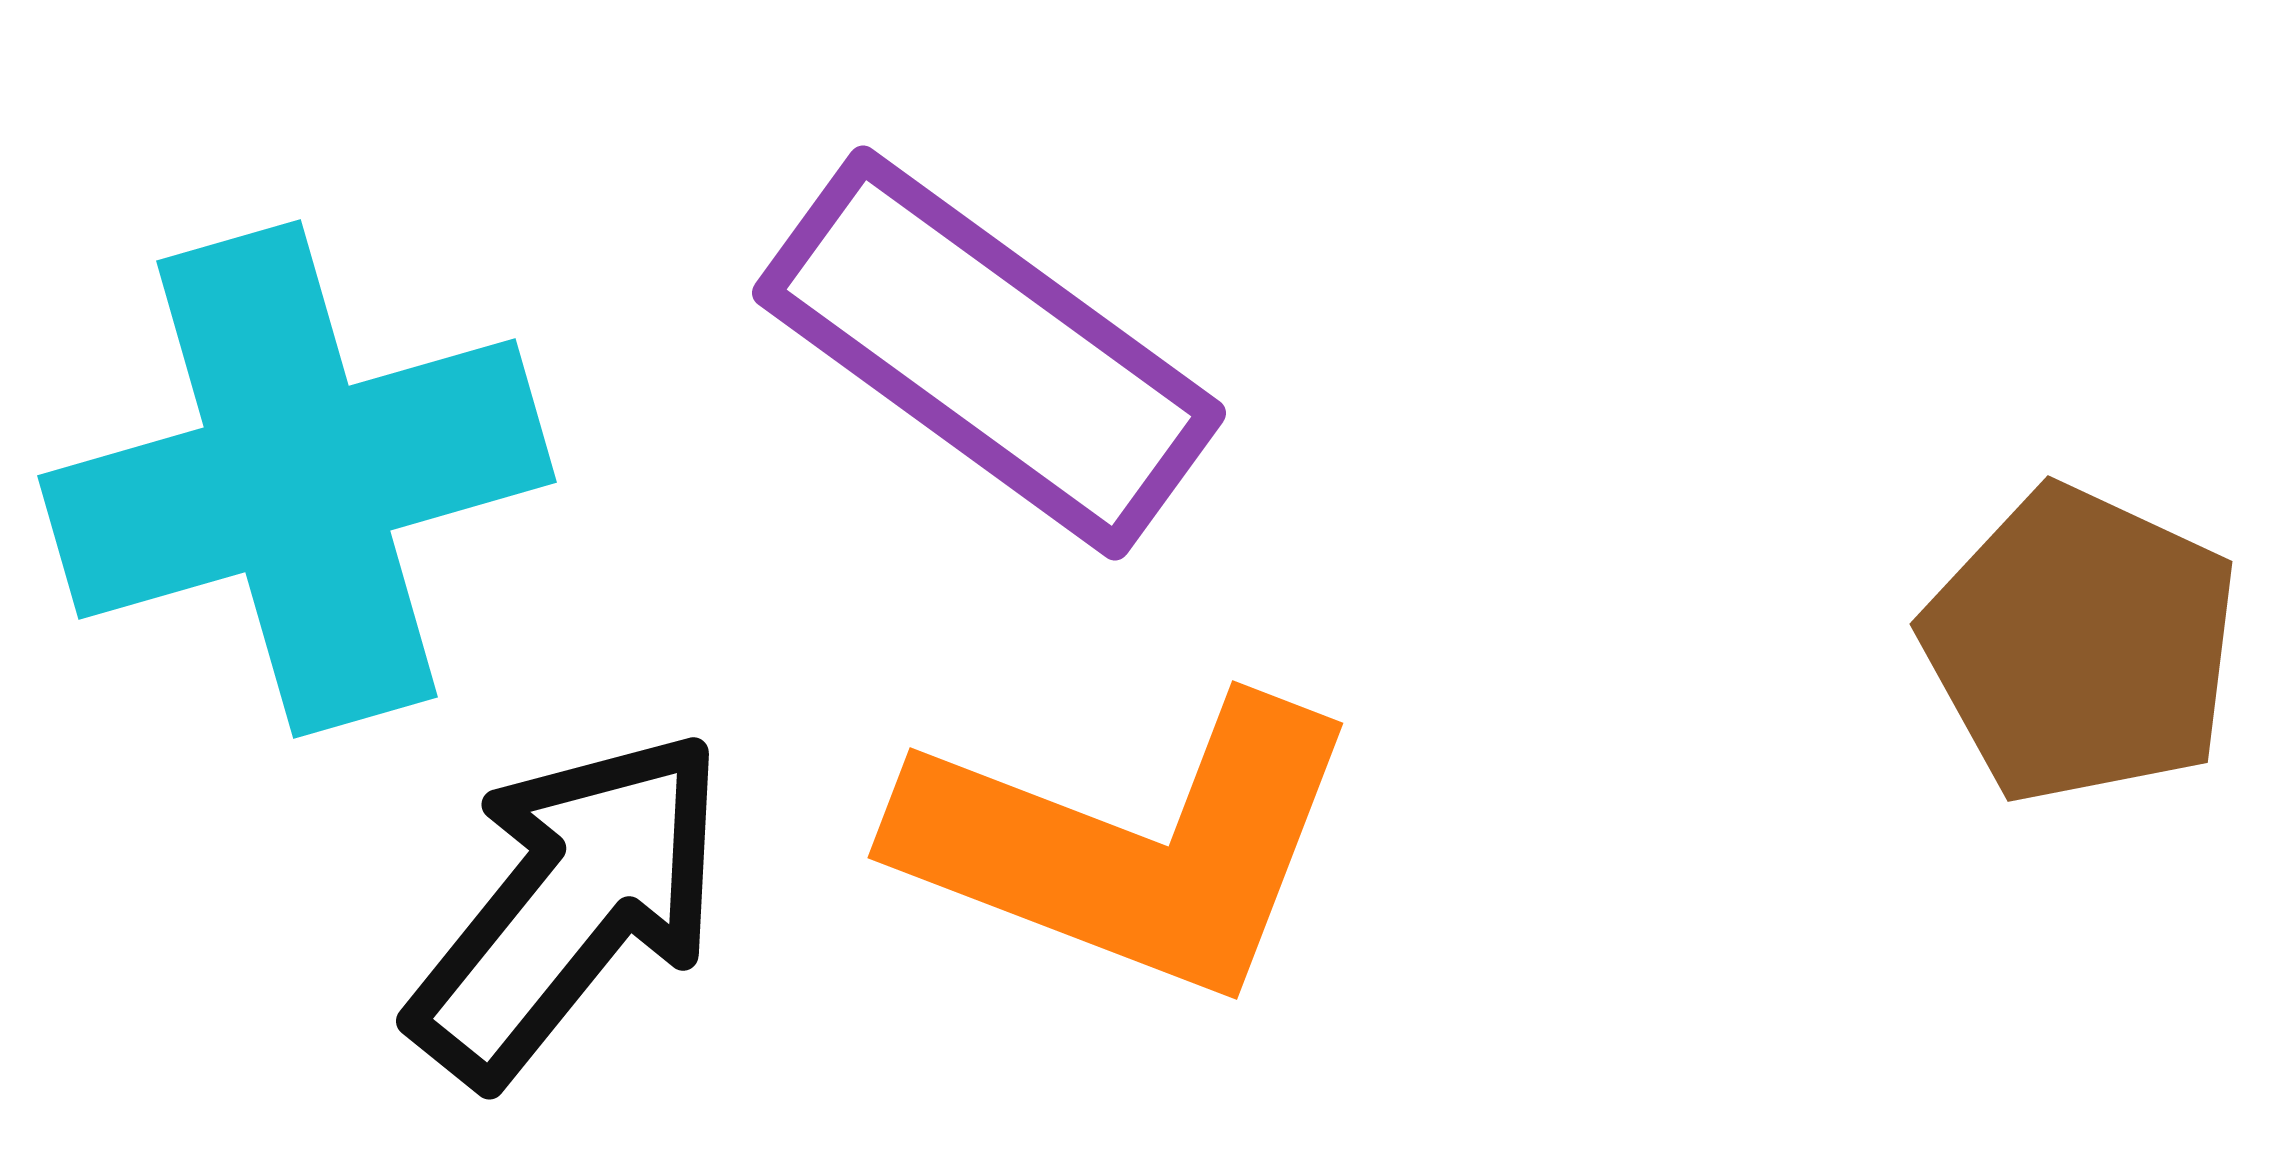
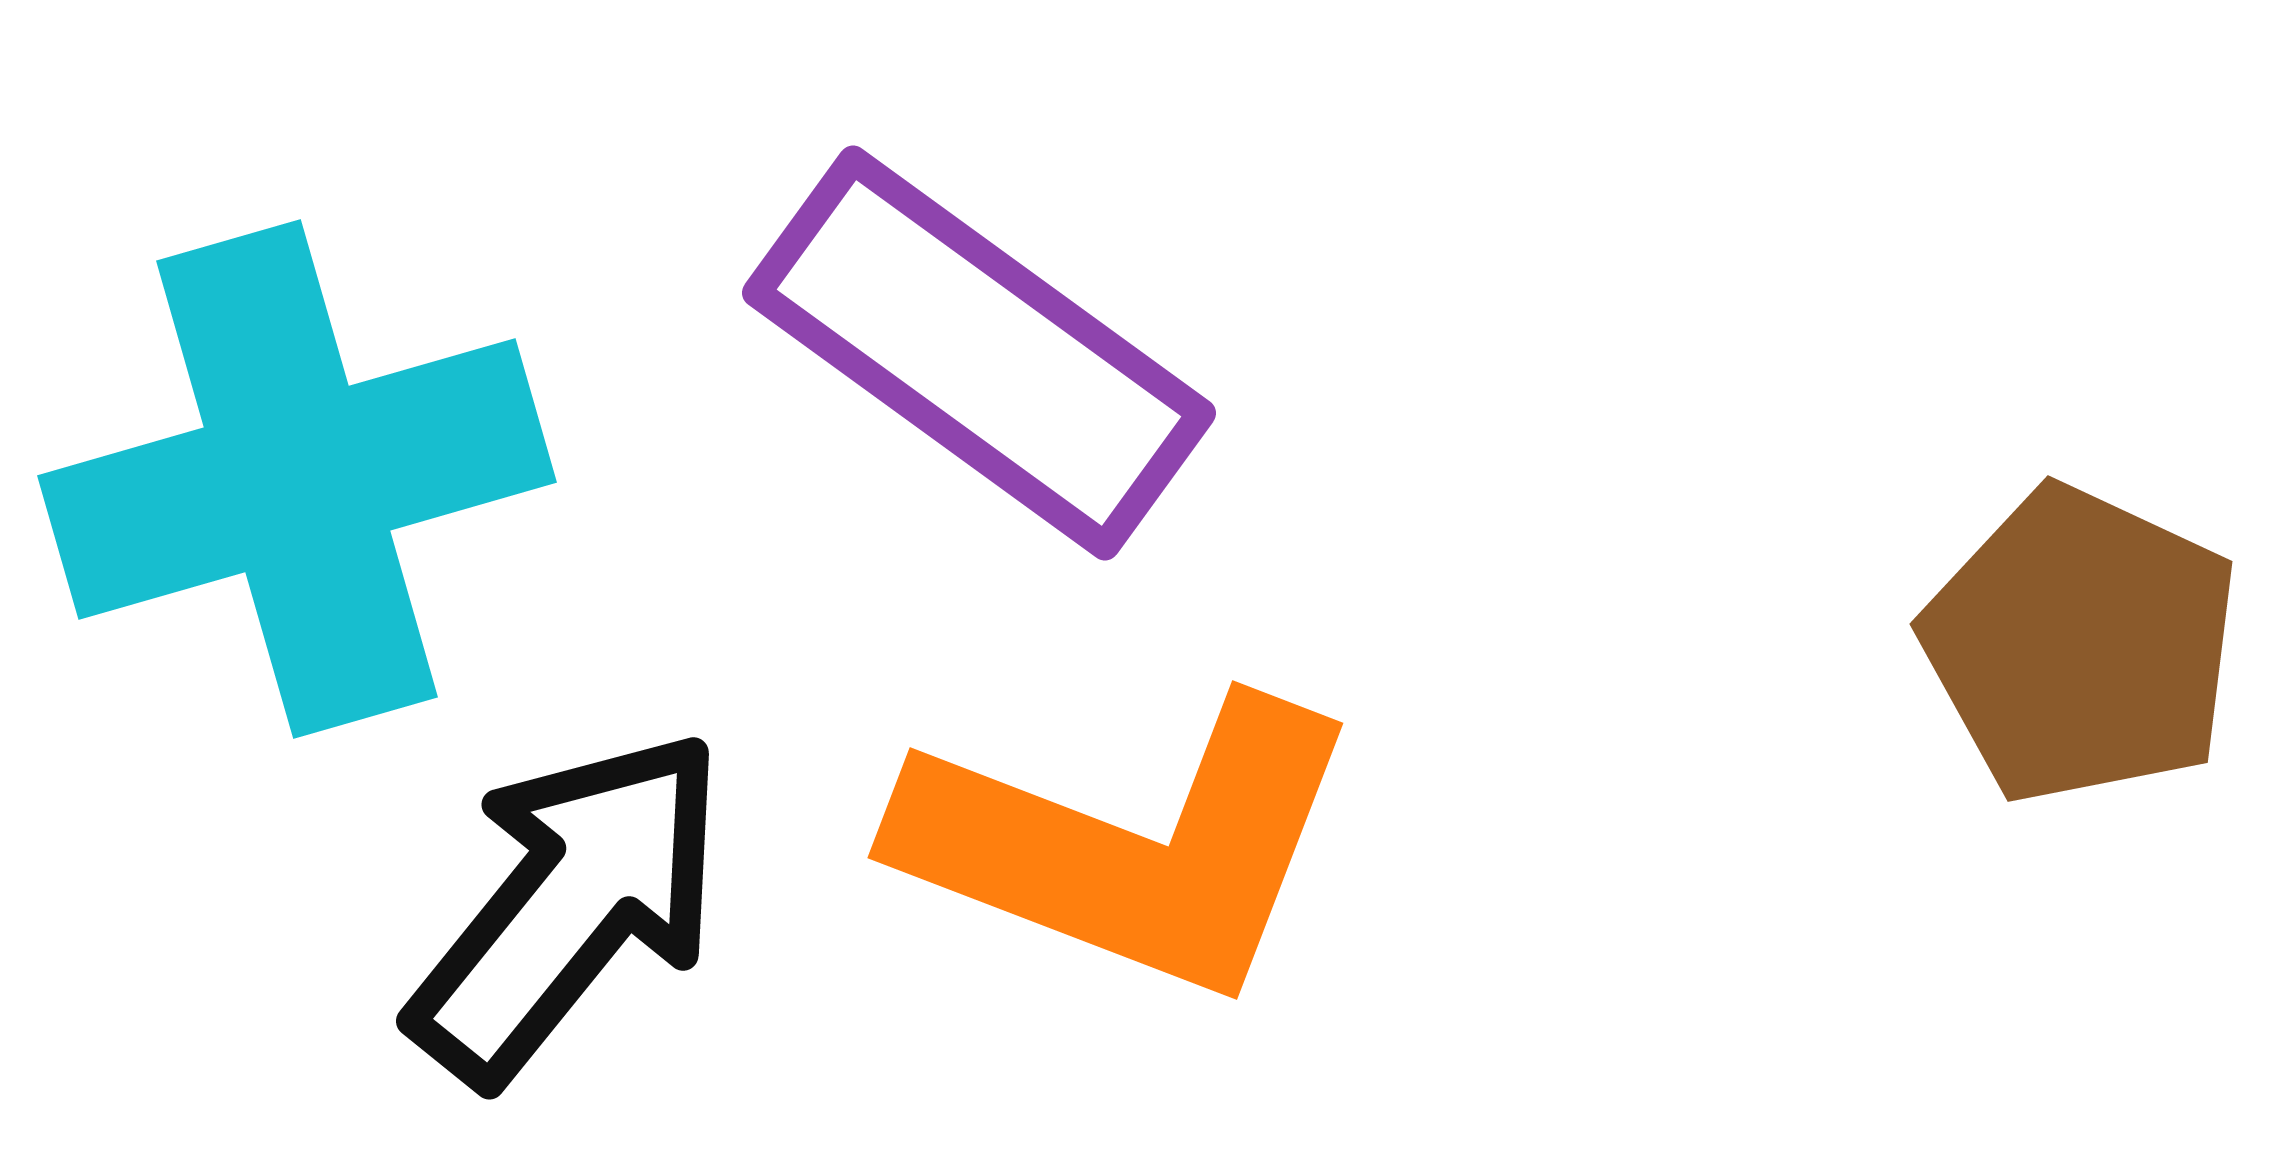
purple rectangle: moved 10 px left
